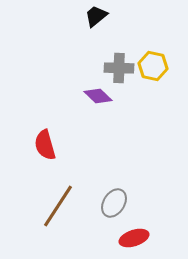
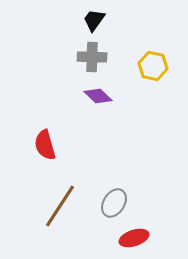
black trapezoid: moved 2 px left, 4 px down; rotated 15 degrees counterclockwise
gray cross: moved 27 px left, 11 px up
brown line: moved 2 px right
